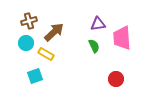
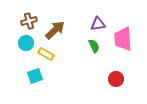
brown arrow: moved 1 px right, 2 px up
pink trapezoid: moved 1 px right, 1 px down
